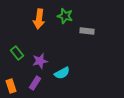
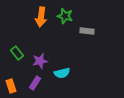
orange arrow: moved 2 px right, 2 px up
cyan semicircle: rotated 14 degrees clockwise
